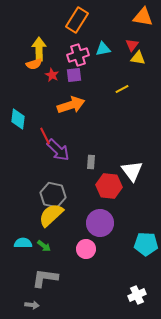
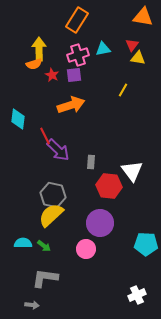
yellow line: moved 1 px right, 1 px down; rotated 32 degrees counterclockwise
